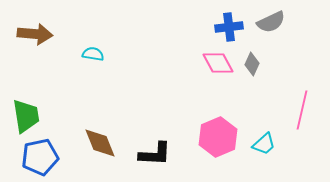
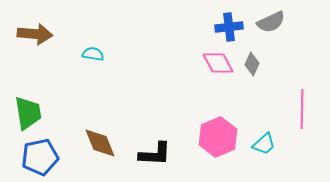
pink line: moved 1 px up; rotated 12 degrees counterclockwise
green trapezoid: moved 2 px right, 3 px up
